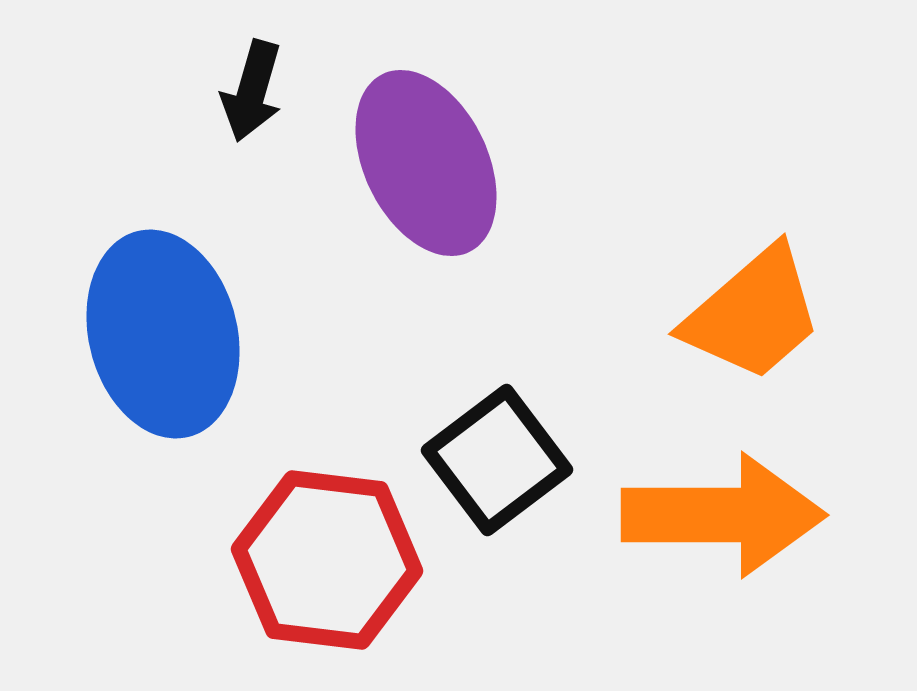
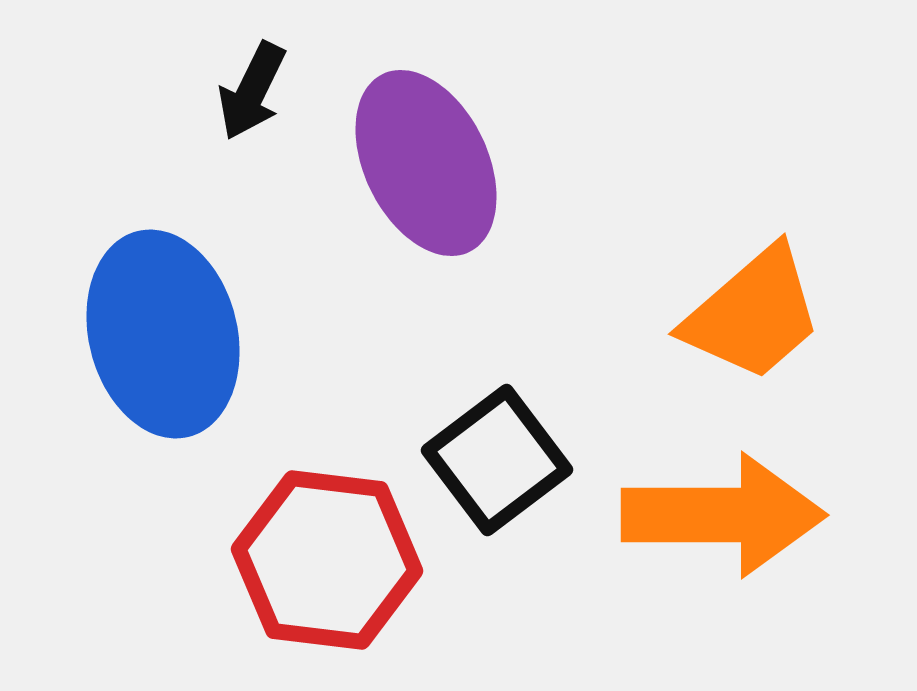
black arrow: rotated 10 degrees clockwise
